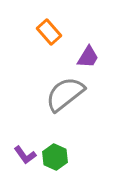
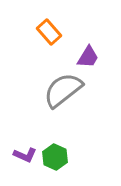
gray semicircle: moved 2 px left, 4 px up
purple L-shape: rotated 30 degrees counterclockwise
